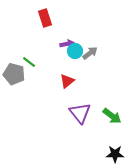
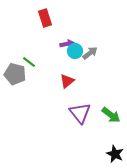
gray pentagon: moved 1 px right
green arrow: moved 1 px left, 1 px up
black star: rotated 24 degrees clockwise
